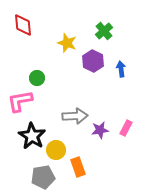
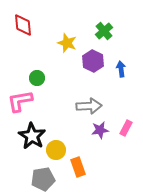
gray arrow: moved 14 px right, 10 px up
gray pentagon: moved 2 px down
